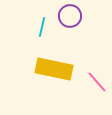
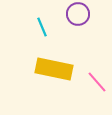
purple circle: moved 8 px right, 2 px up
cyan line: rotated 36 degrees counterclockwise
